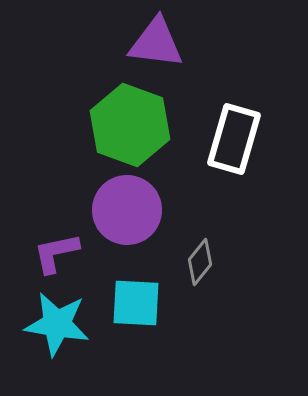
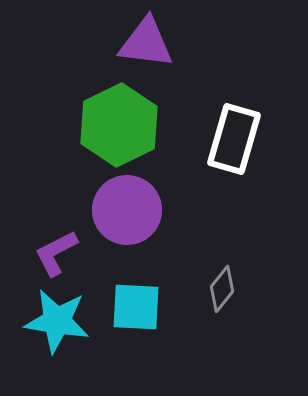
purple triangle: moved 10 px left
green hexagon: moved 11 px left; rotated 14 degrees clockwise
purple L-shape: rotated 15 degrees counterclockwise
gray diamond: moved 22 px right, 27 px down
cyan square: moved 4 px down
cyan star: moved 3 px up
